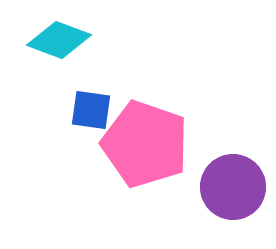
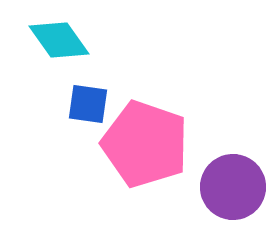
cyan diamond: rotated 34 degrees clockwise
blue square: moved 3 px left, 6 px up
